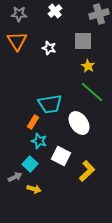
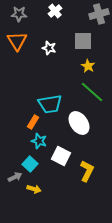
yellow L-shape: rotated 20 degrees counterclockwise
